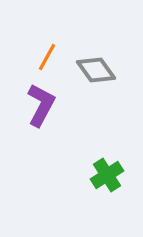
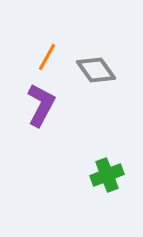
green cross: rotated 12 degrees clockwise
